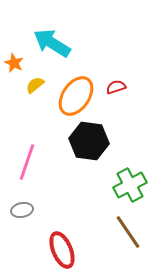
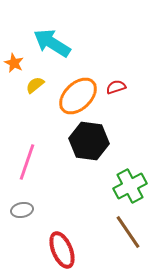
orange ellipse: moved 2 px right; rotated 12 degrees clockwise
green cross: moved 1 px down
